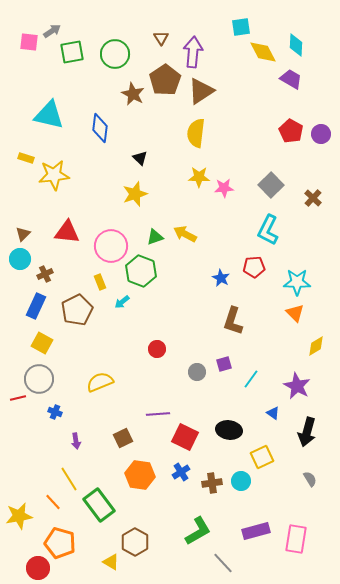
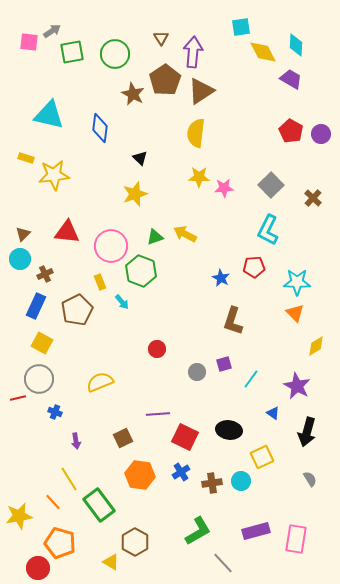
cyan arrow at (122, 302): rotated 91 degrees counterclockwise
